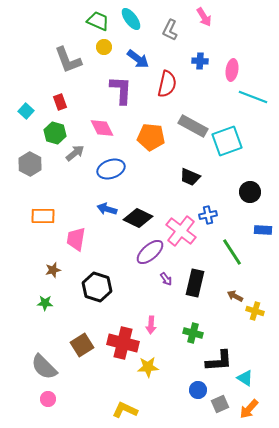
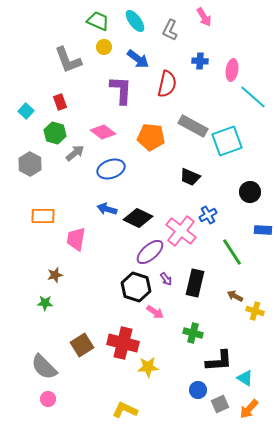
cyan ellipse at (131, 19): moved 4 px right, 2 px down
cyan line at (253, 97): rotated 20 degrees clockwise
pink diamond at (102, 128): moved 1 px right, 4 px down; rotated 25 degrees counterclockwise
blue cross at (208, 215): rotated 18 degrees counterclockwise
brown star at (53, 270): moved 2 px right, 5 px down
black hexagon at (97, 287): moved 39 px right
pink arrow at (151, 325): moved 4 px right, 13 px up; rotated 60 degrees counterclockwise
